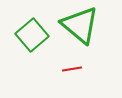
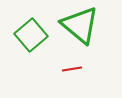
green square: moved 1 px left
